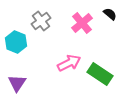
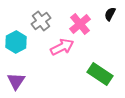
black semicircle: rotated 104 degrees counterclockwise
pink cross: moved 2 px left, 1 px down
cyan hexagon: rotated 10 degrees clockwise
pink arrow: moved 7 px left, 16 px up
purple triangle: moved 1 px left, 2 px up
